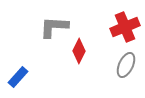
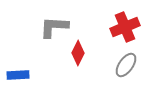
red diamond: moved 1 px left, 2 px down
gray ellipse: rotated 10 degrees clockwise
blue rectangle: moved 2 px up; rotated 45 degrees clockwise
